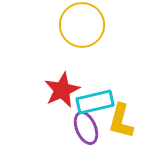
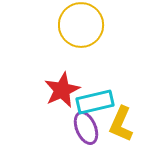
yellow circle: moved 1 px left
yellow L-shape: moved 3 px down; rotated 9 degrees clockwise
